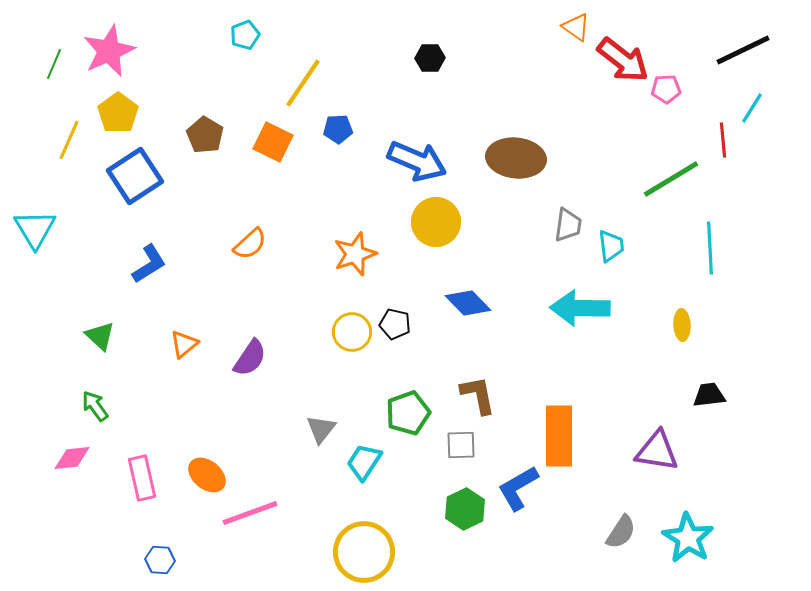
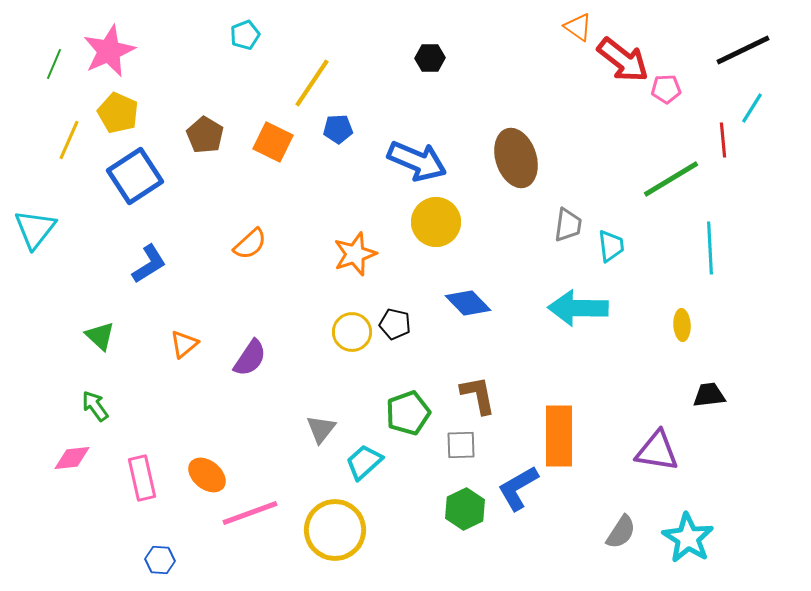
orange triangle at (576, 27): moved 2 px right
yellow line at (303, 83): moved 9 px right
yellow pentagon at (118, 113): rotated 12 degrees counterclockwise
brown ellipse at (516, 158): rotated 66 degrees clockwise
cyan triangle at (35, 229): rotated 9 degrees clockwise
cyan arrow at (580, 308): moved 2 px left
cyan trapezoid at (364, 462): rotated 15 degrees clockwise
yellow circle at (364, 552): moved 29 px left, 22 px up
